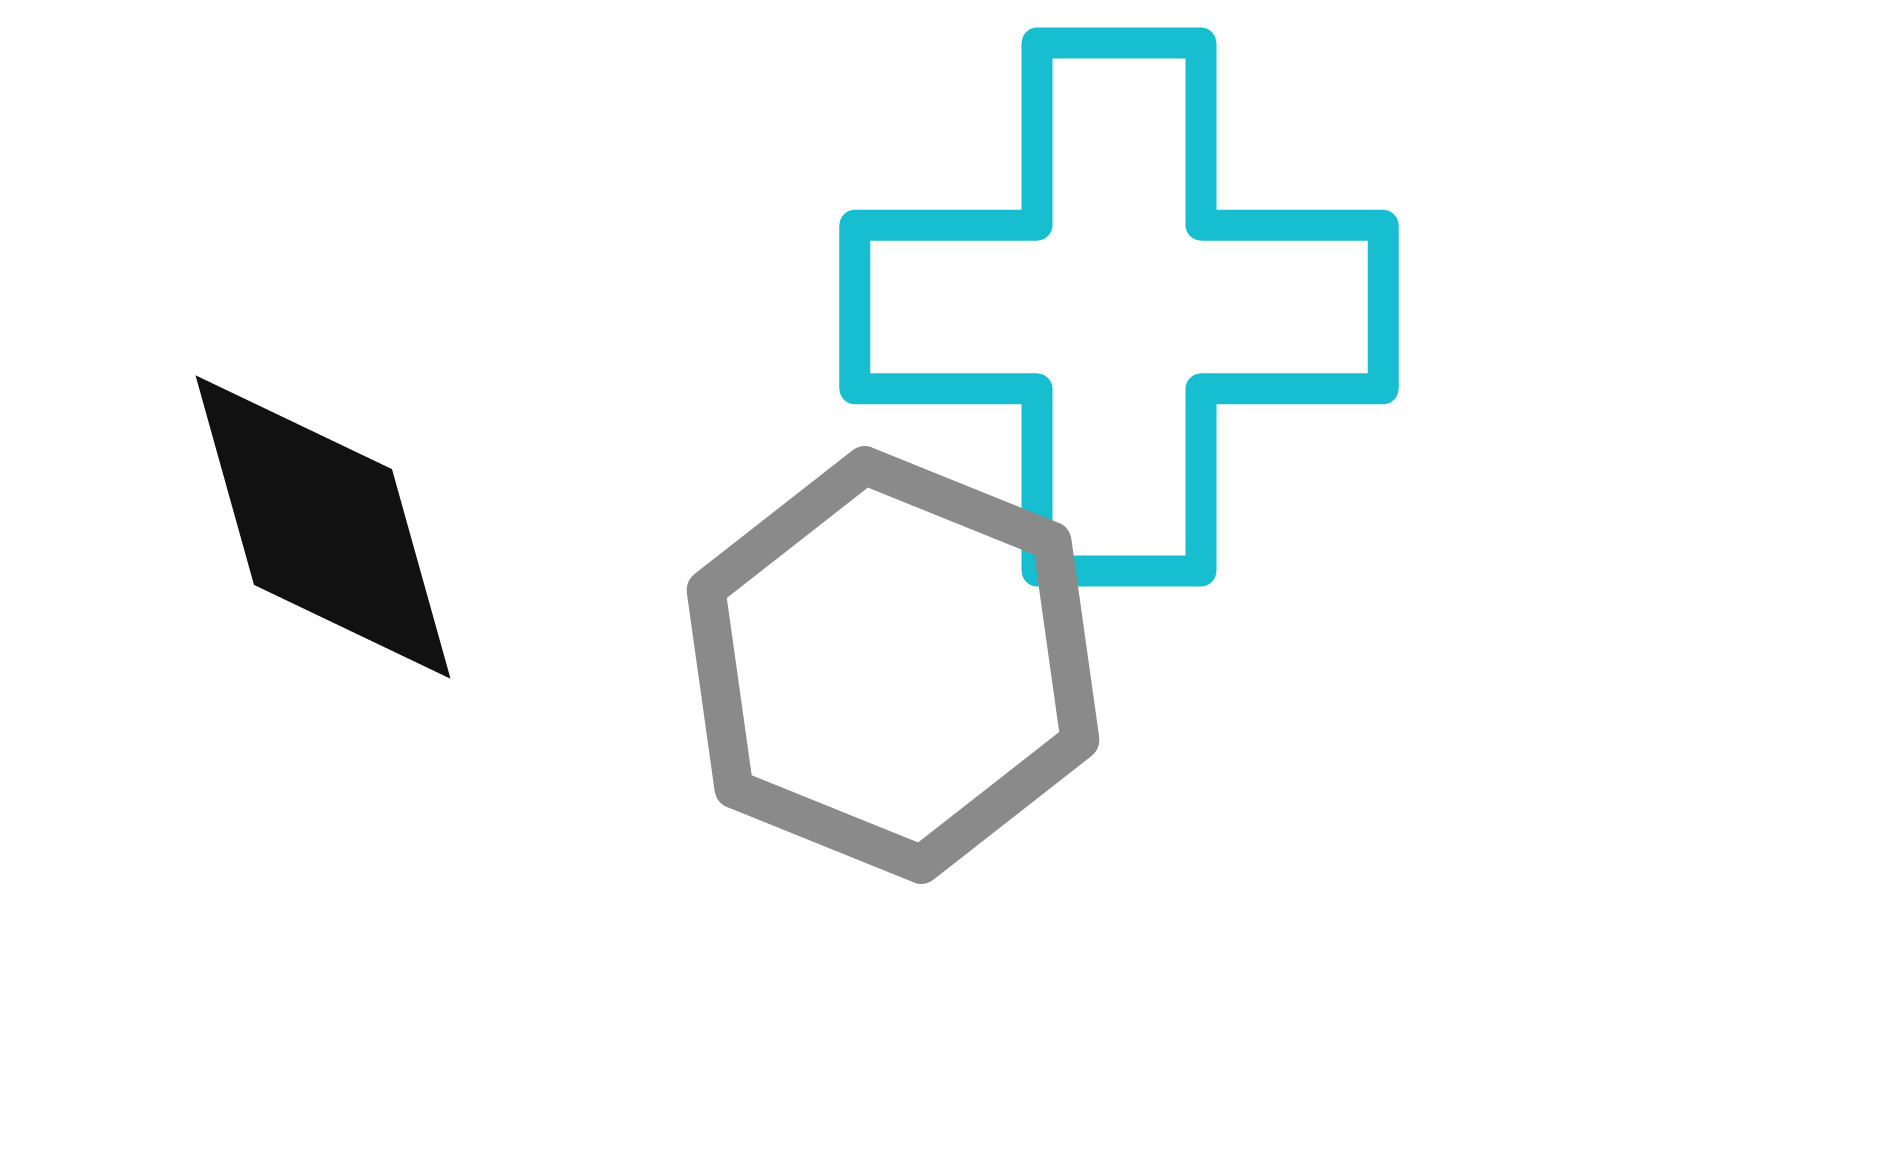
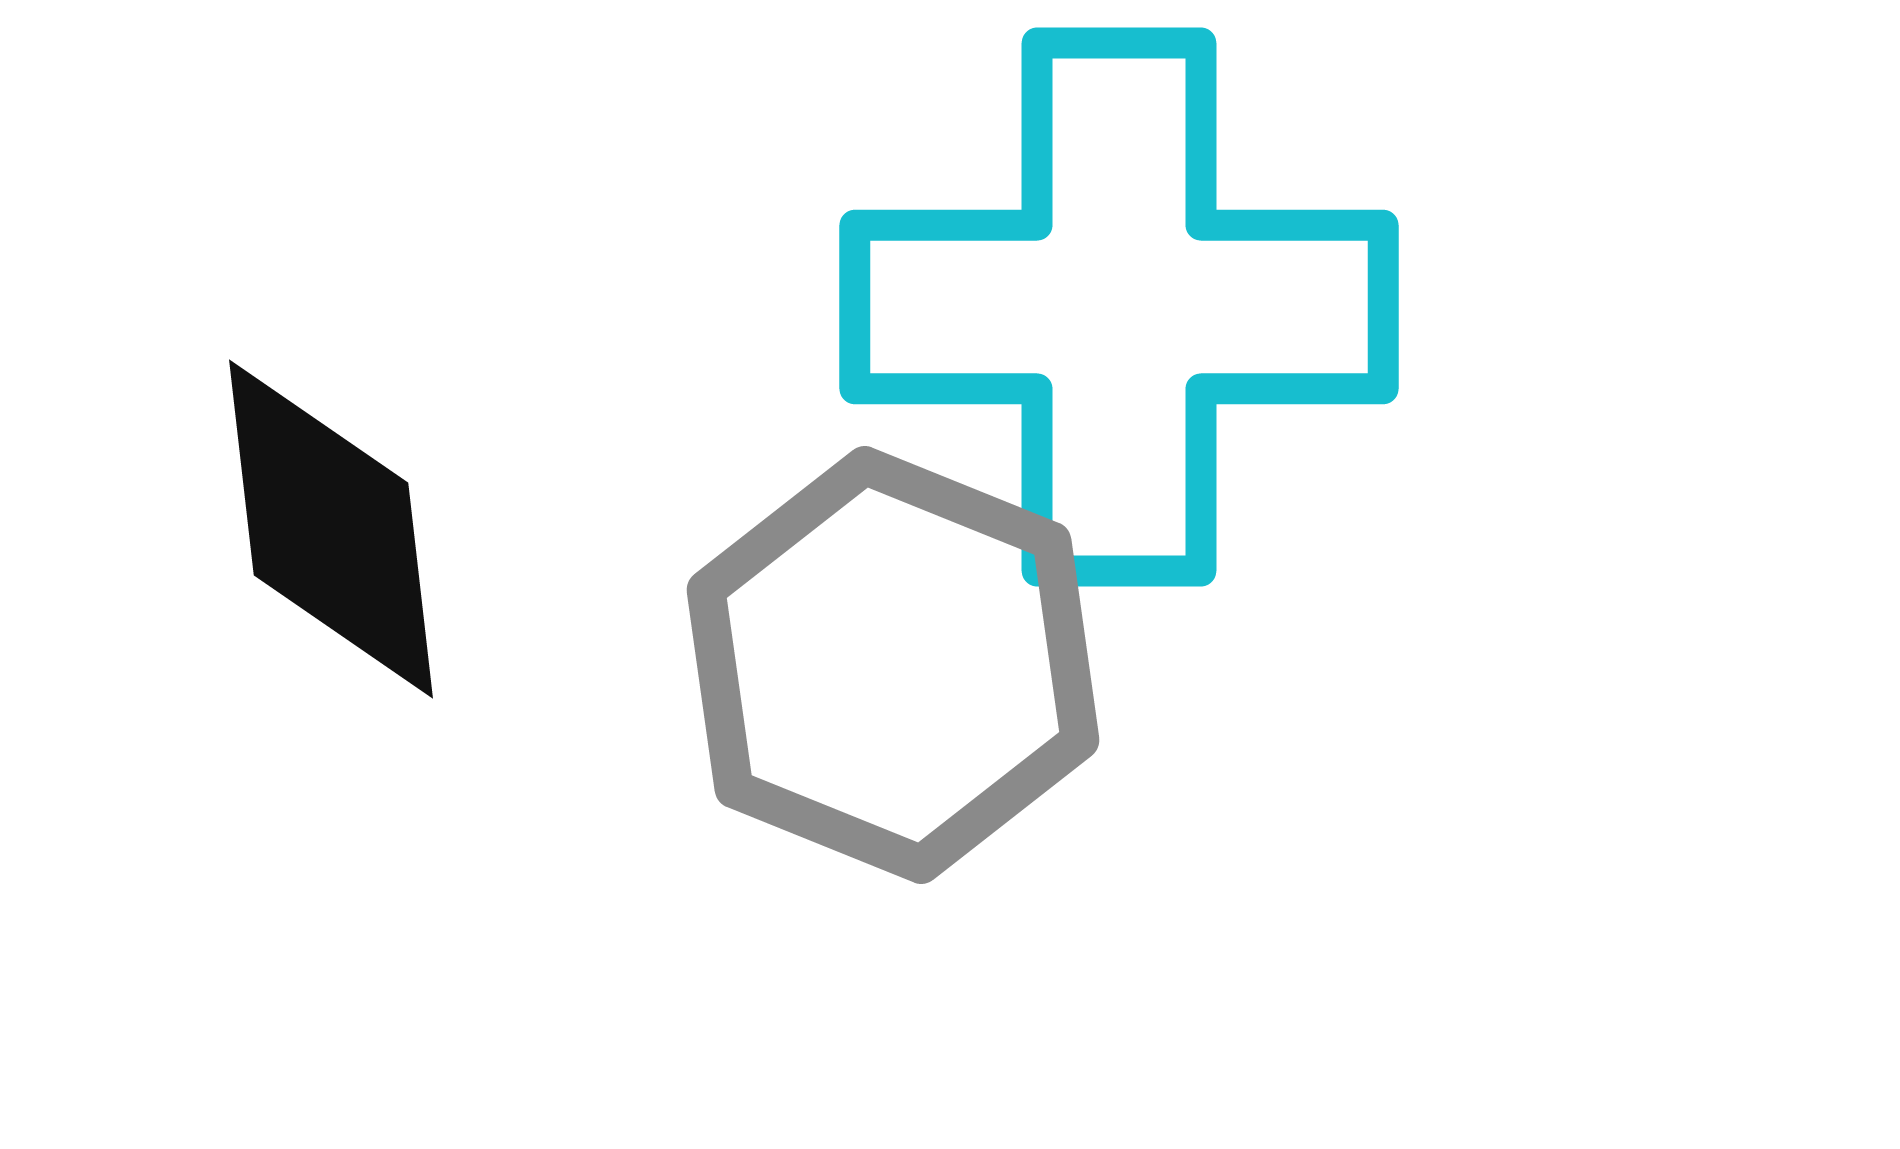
black diamond: moved 8 px right, 2 px down; rotated 9 degrees clockwise
